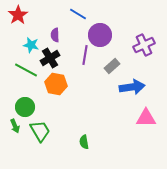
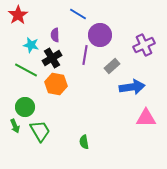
black cross: moved 2 px right
